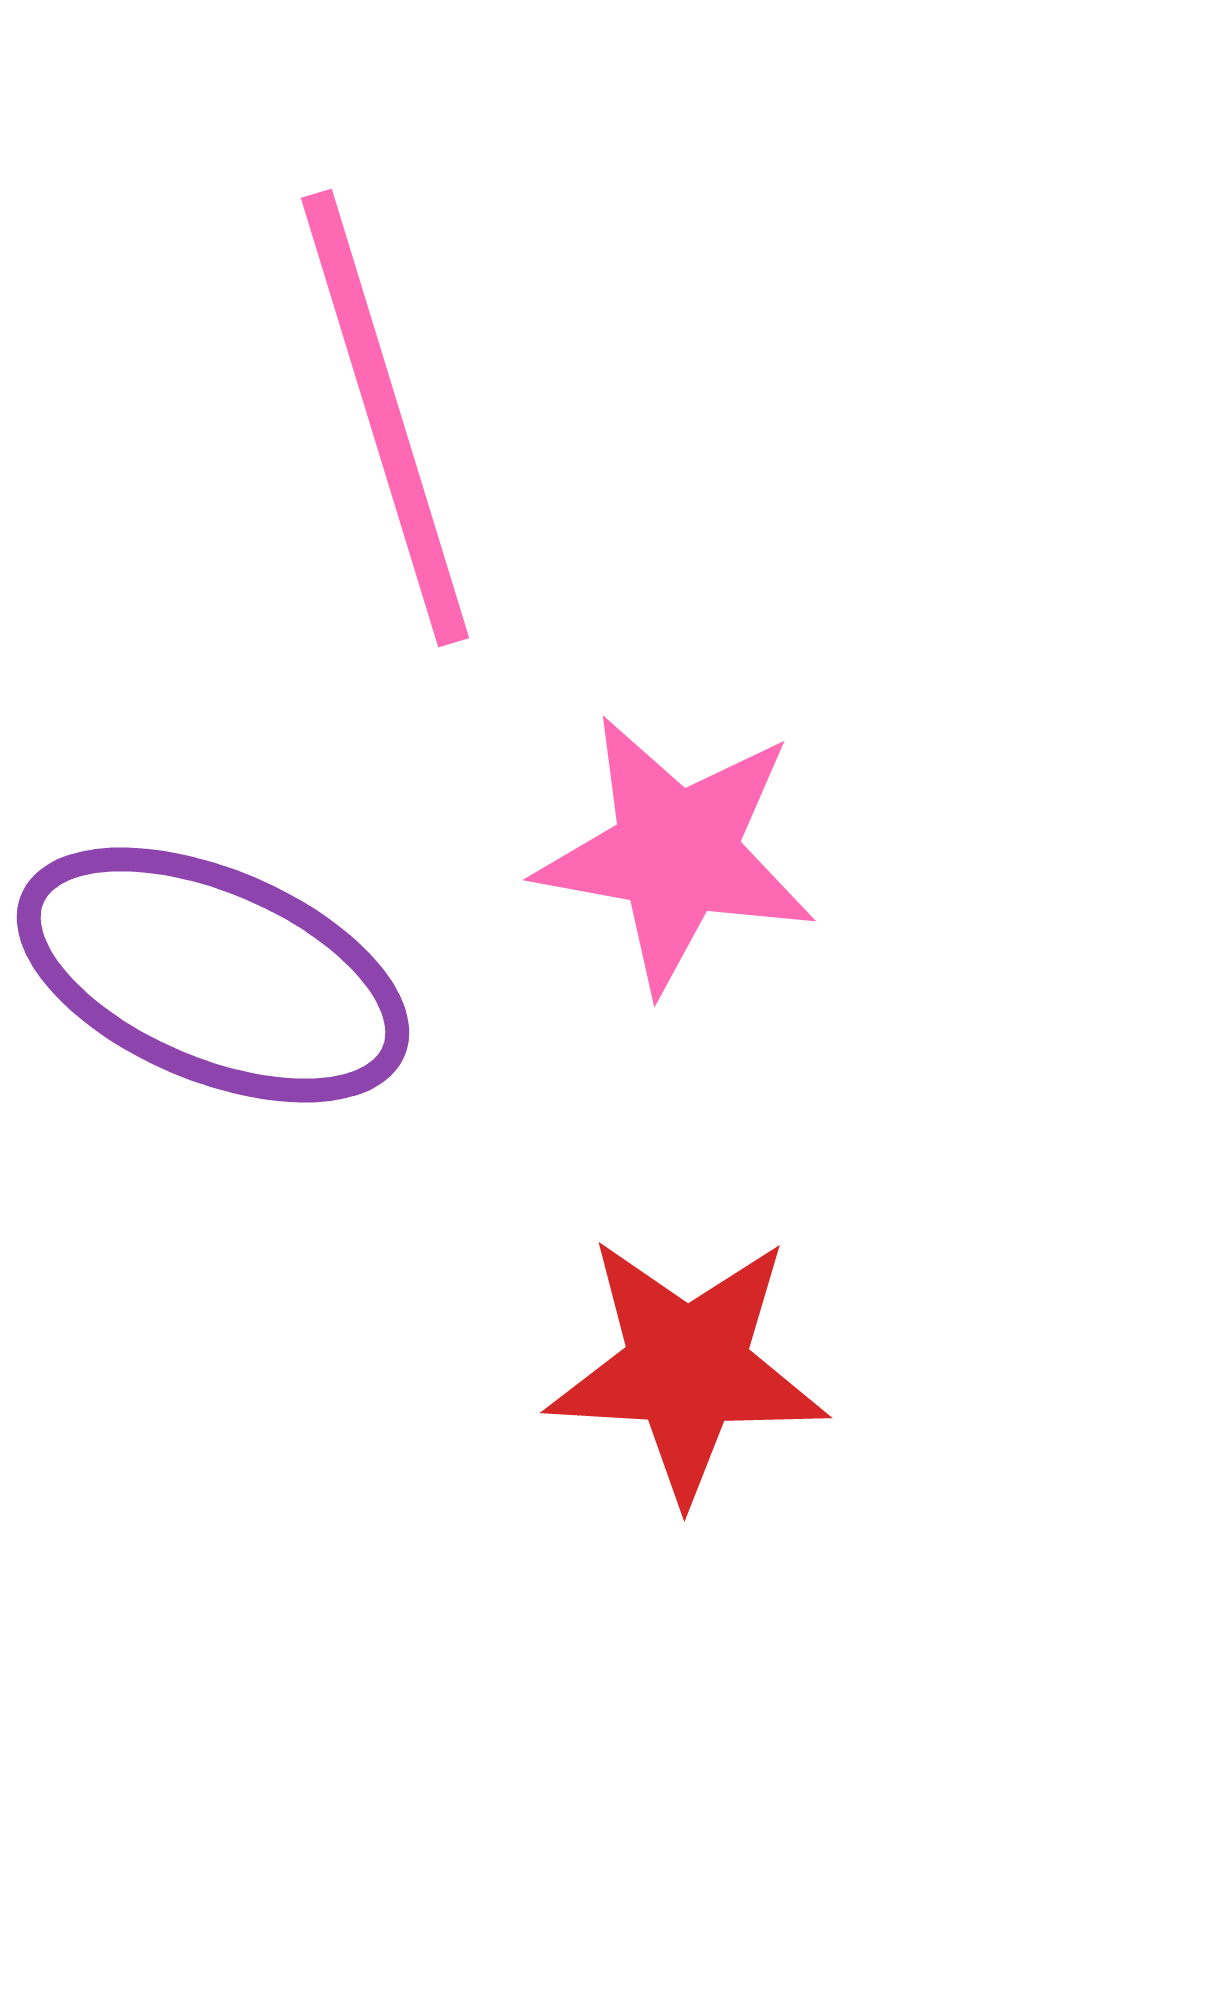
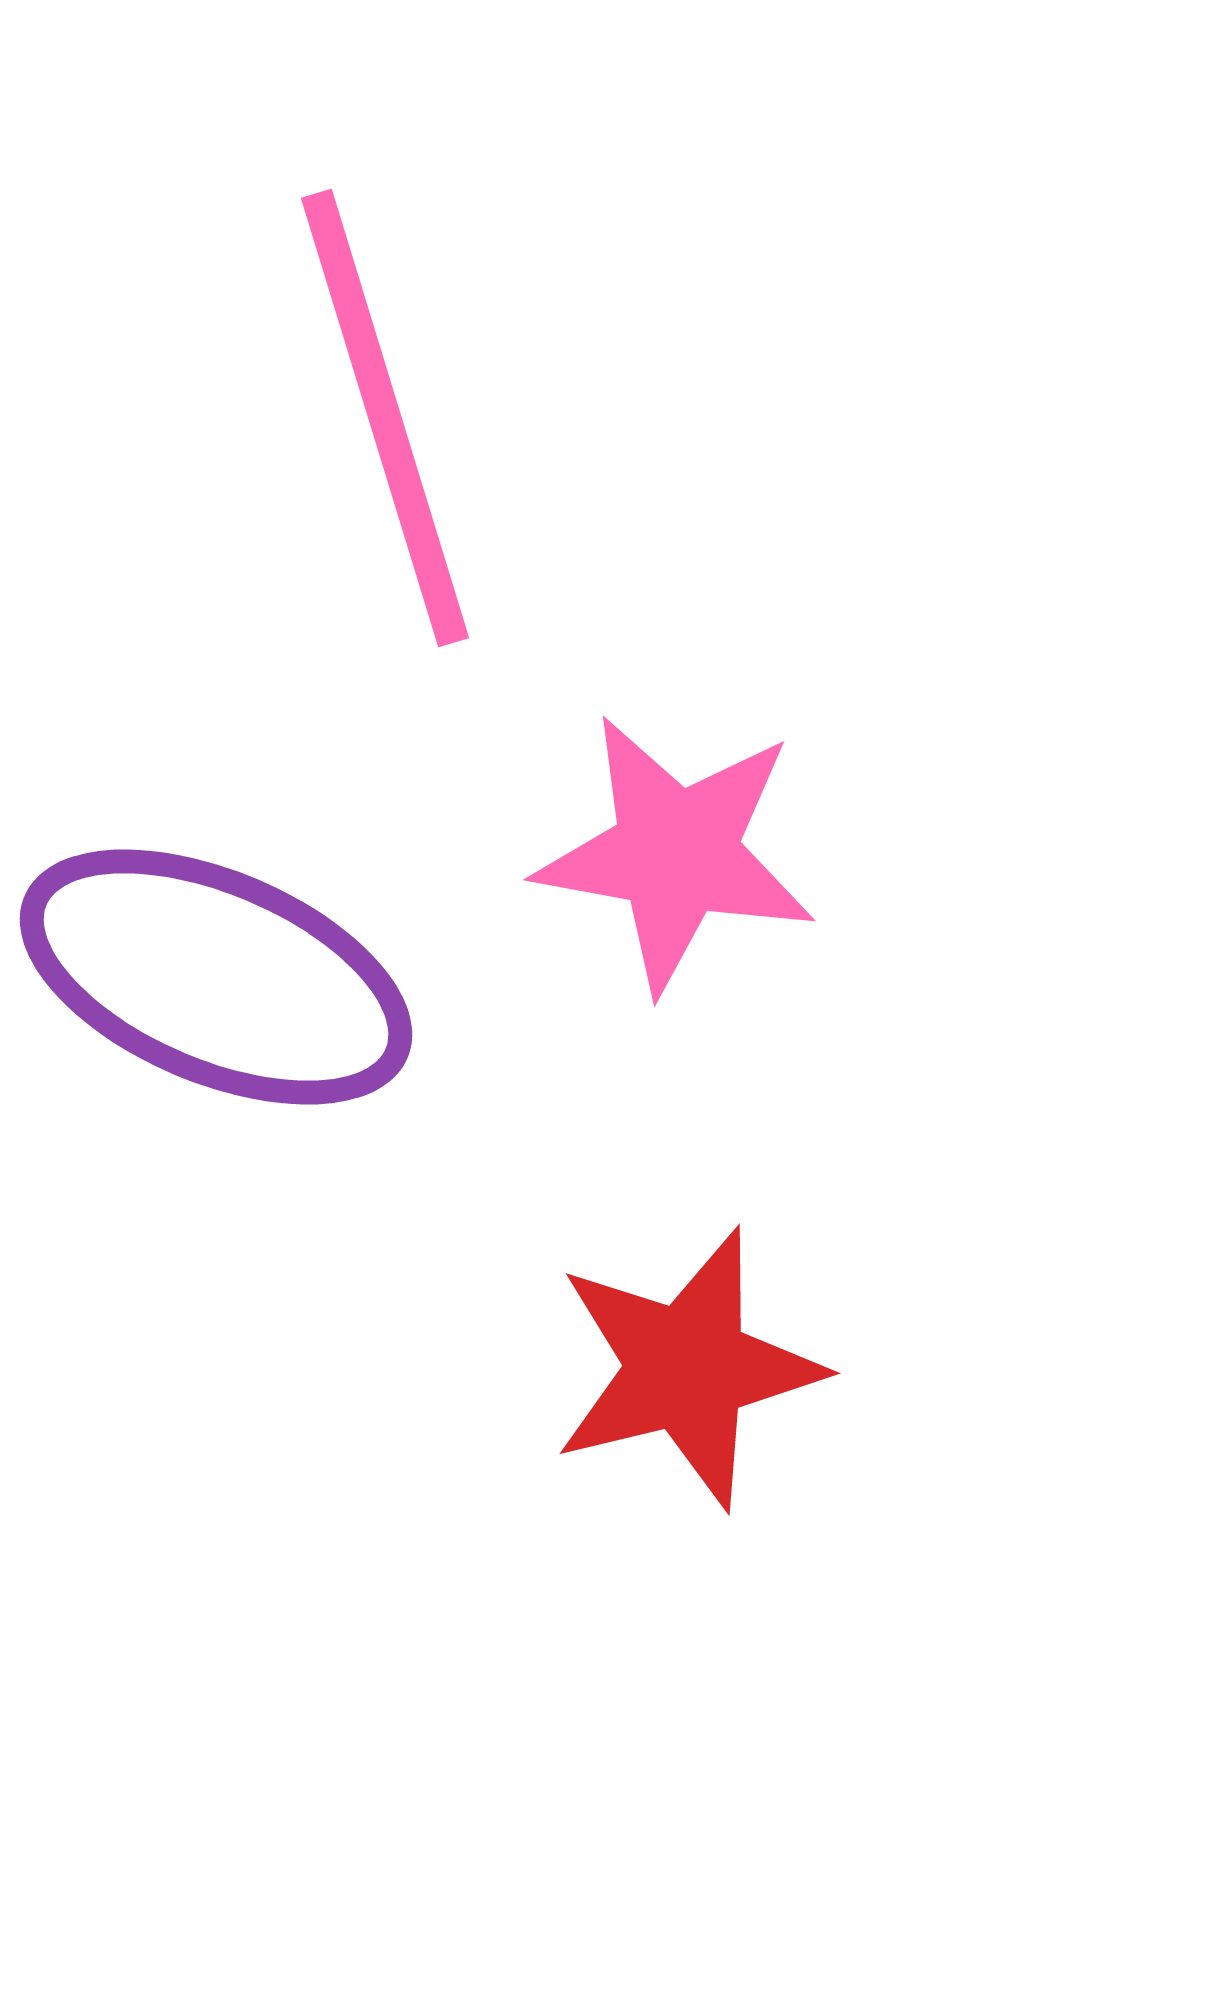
purple ellipse: moved 3 px right, 2 px down
red star: rotated 17 degrees counterclockwise
